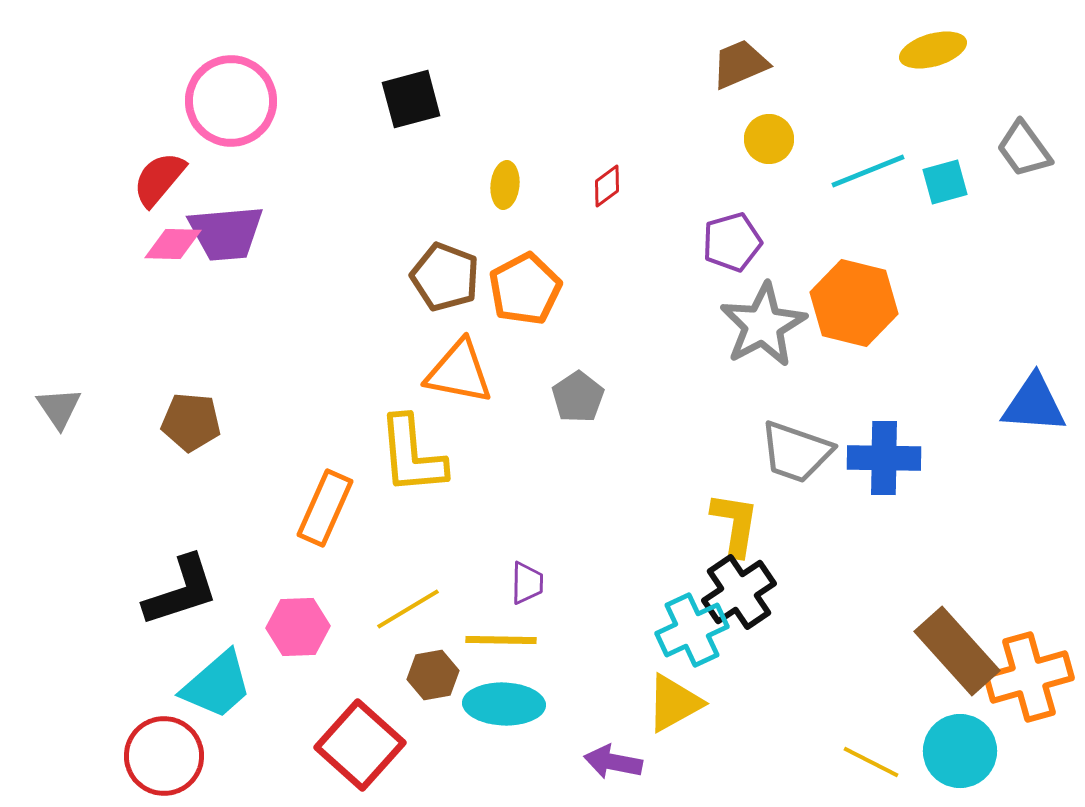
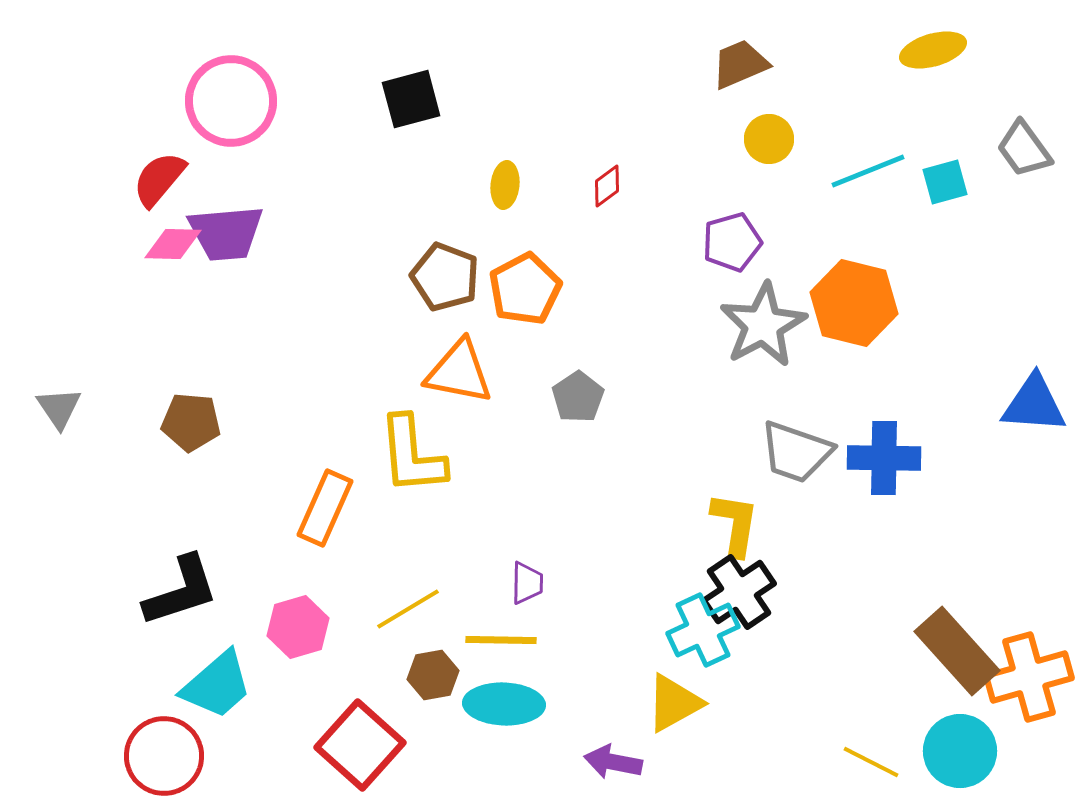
pink hexagon at (298, 627): rotated 14 degrees counterclockwise
cyan cross at (692, 630): moved 11 px right
